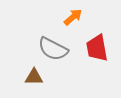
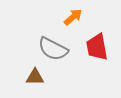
red trapezoid: moved 1 px up
brown triangle: moved 1 px right
